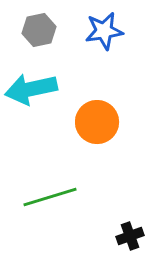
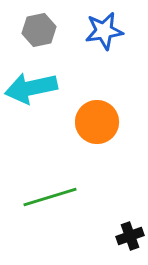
cyan arrow: moved 1 px up
